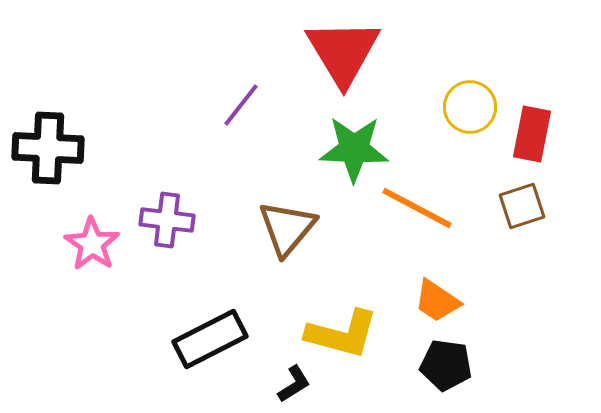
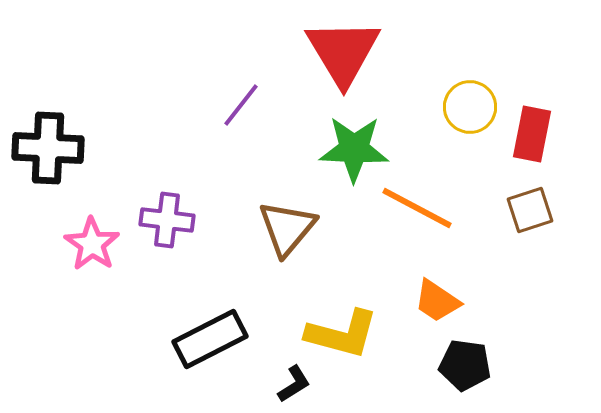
brown square: moved 8 px right, 4 px down
black pentagon: moved 19 px right
